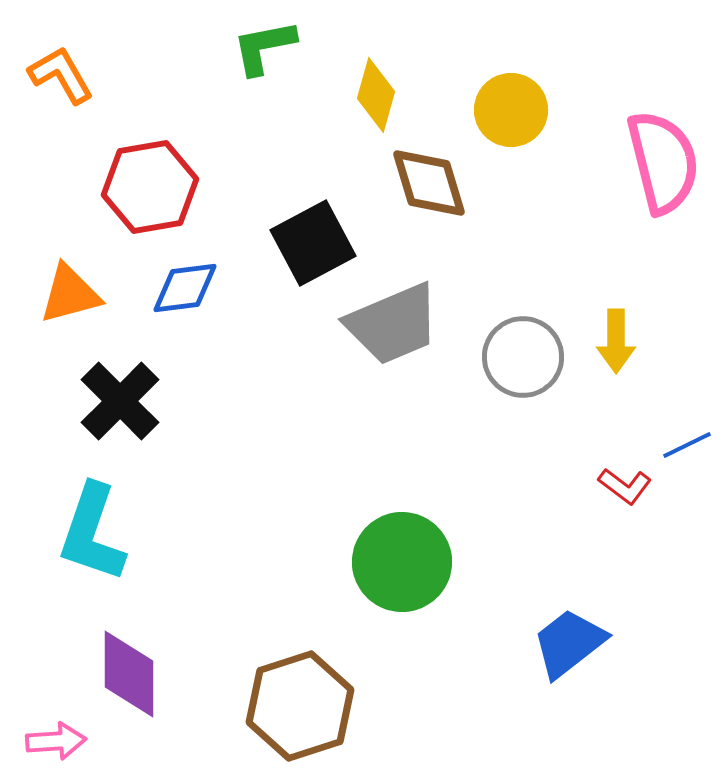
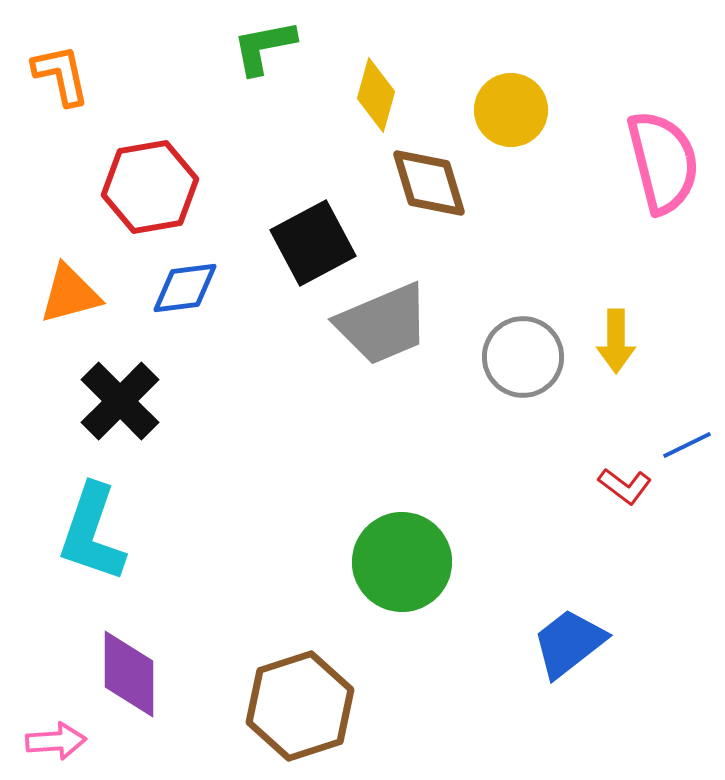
orange L-shape: rotated 18 degrees clockwise
gray trapezoid: moved 10 px left
